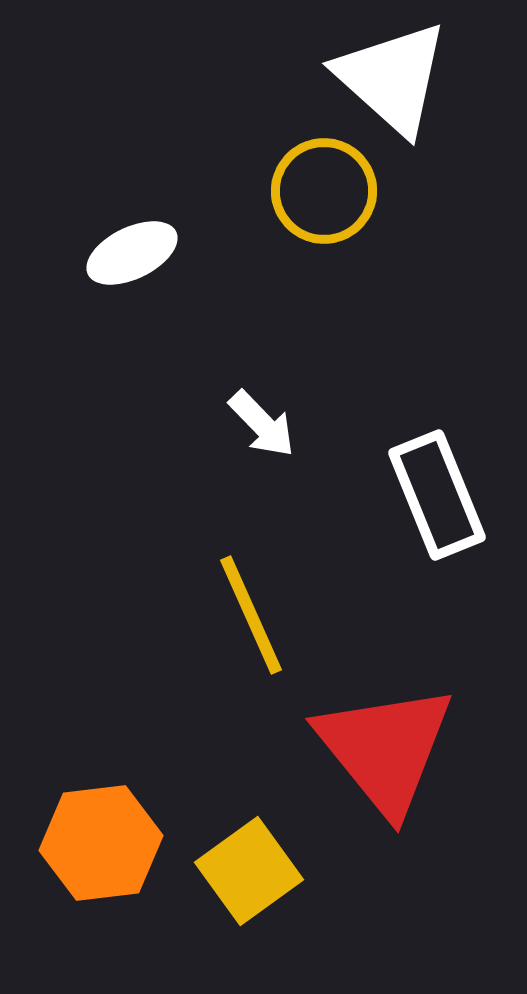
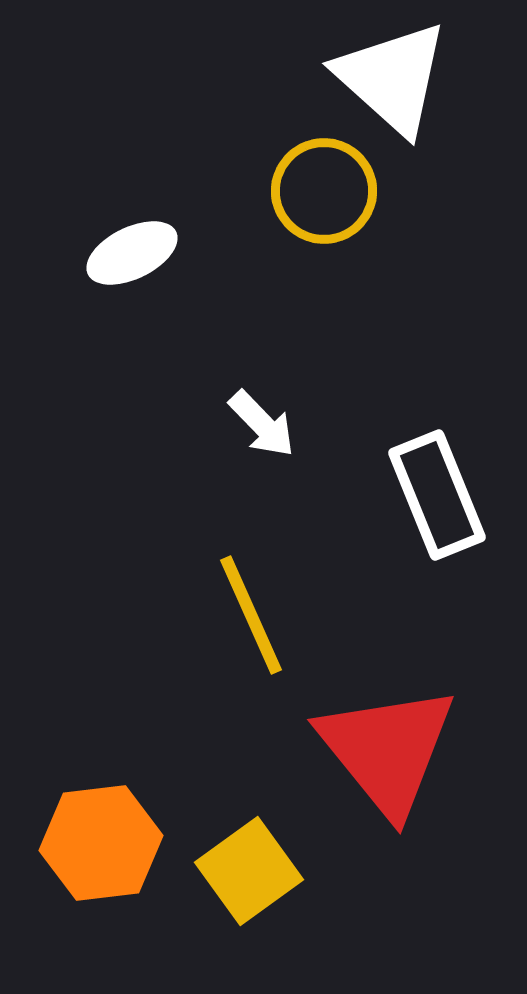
red triangle: moved 2 px right, 1 px down
